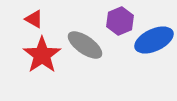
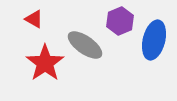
blue ellipse: rotated 51 degrees counterclockwise
red star: moved 3 px right, 8 px down
